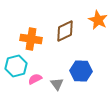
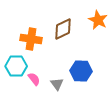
brown diamond: moved 2 px left, 2 px up
cyan hexagon: rotated 15 degrees clockwise
pink semicircle: moved 1 px left; rotated 80 degrees clockwise
